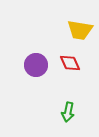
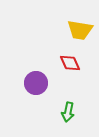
purple circle: moved 18 px down
